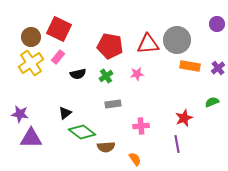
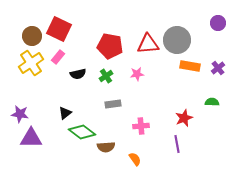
purple circle: moved 1 px right, 1 px up
brown circle: moved 1 px right, 1 px up
green semicircle: rotated 24 degrees clockwise
